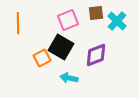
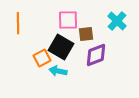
brown square: moved 10 px left, 21 px down
pink square: rotated 20 degrees clockwise
cyan arrow: moved 11 px left, 7 px up
